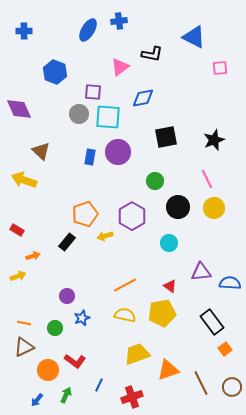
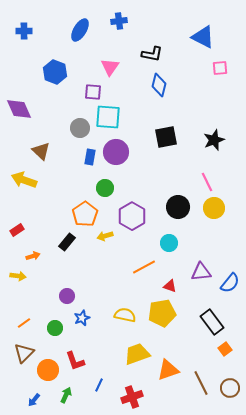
blue ellipse at (88, 30): moved 8 px left
blue triangle at (194, 37): moved 9 px right
pink triangle at (120, 67): moved 10 px left; rotated 18 degrees counterclockwise
blue diamond at (143, 98): moved 16 px right, 13 px up; rotated 65 degrees counterclockwise
gray circle at (79, 114): moved 1 px right, 14 px down
purple circle at (118, 152): moved 2 px left
pink line at (207, 179): moved 3 px down
green circle at (155, 181): moved 50 px left, 7 px down
orange pentagon at (85, 214): rotated 15 degrees counterclockwise
red rectangle at (17, 230): rotated 64 degrees counterclockwise
yellow arrow at (18, 276): rotated 28 degrees clockwise
blue semicircle at (230, 283): rotated 125 degrees clockwise
orange line at (125, 285): moved 19 px right, 18 px up
red triangle at (170, 286): rotated 16 degrees counterclockwise
orange line at (24, 323): rotated 48 degrees counterclockwise
brown triangle at (24, 347): moved 6 px down; rotated 20 degrees counterclockwise
red L-shape at (75, 361): rotated 35 degrees clockwise
brown circle at (232, 387): moved 2 px left, 1 px down
blue arrow at (37, 400): moved 3 px left
